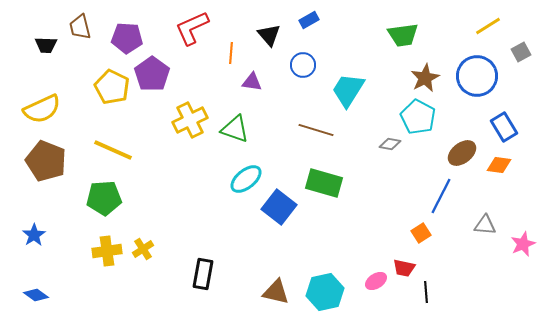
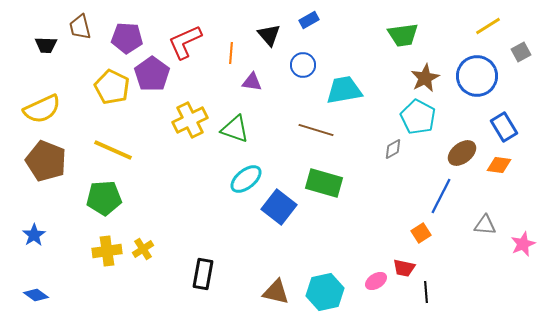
red L-shape at (192, 28): moved 7 px left, 14 px down
cyan trapezoid at (348, 90): moved 4 px left; rotated 48 degrees clockwise
gray diamond at (390, 144): moved 3 px right, 5 px down; rotated 40 degrees counterclockwise
